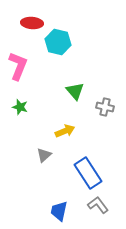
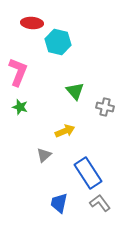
pink L-shape: moved 6 px down
gray L-shape: moved 2 px right, 2 px up
blue trapezoid: moved 8 px up
